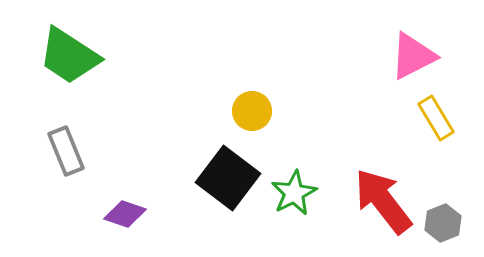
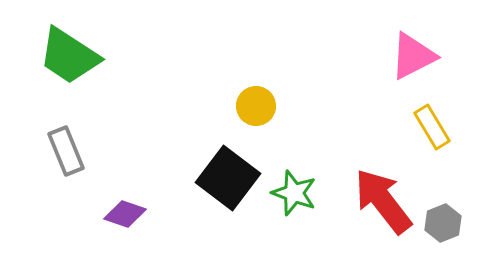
yellow circle: moved 4 px right, 5 px up
yellow rectangle: moved 4 px left, 9 px down
green star: rotated 24 degrees counterclockwise
